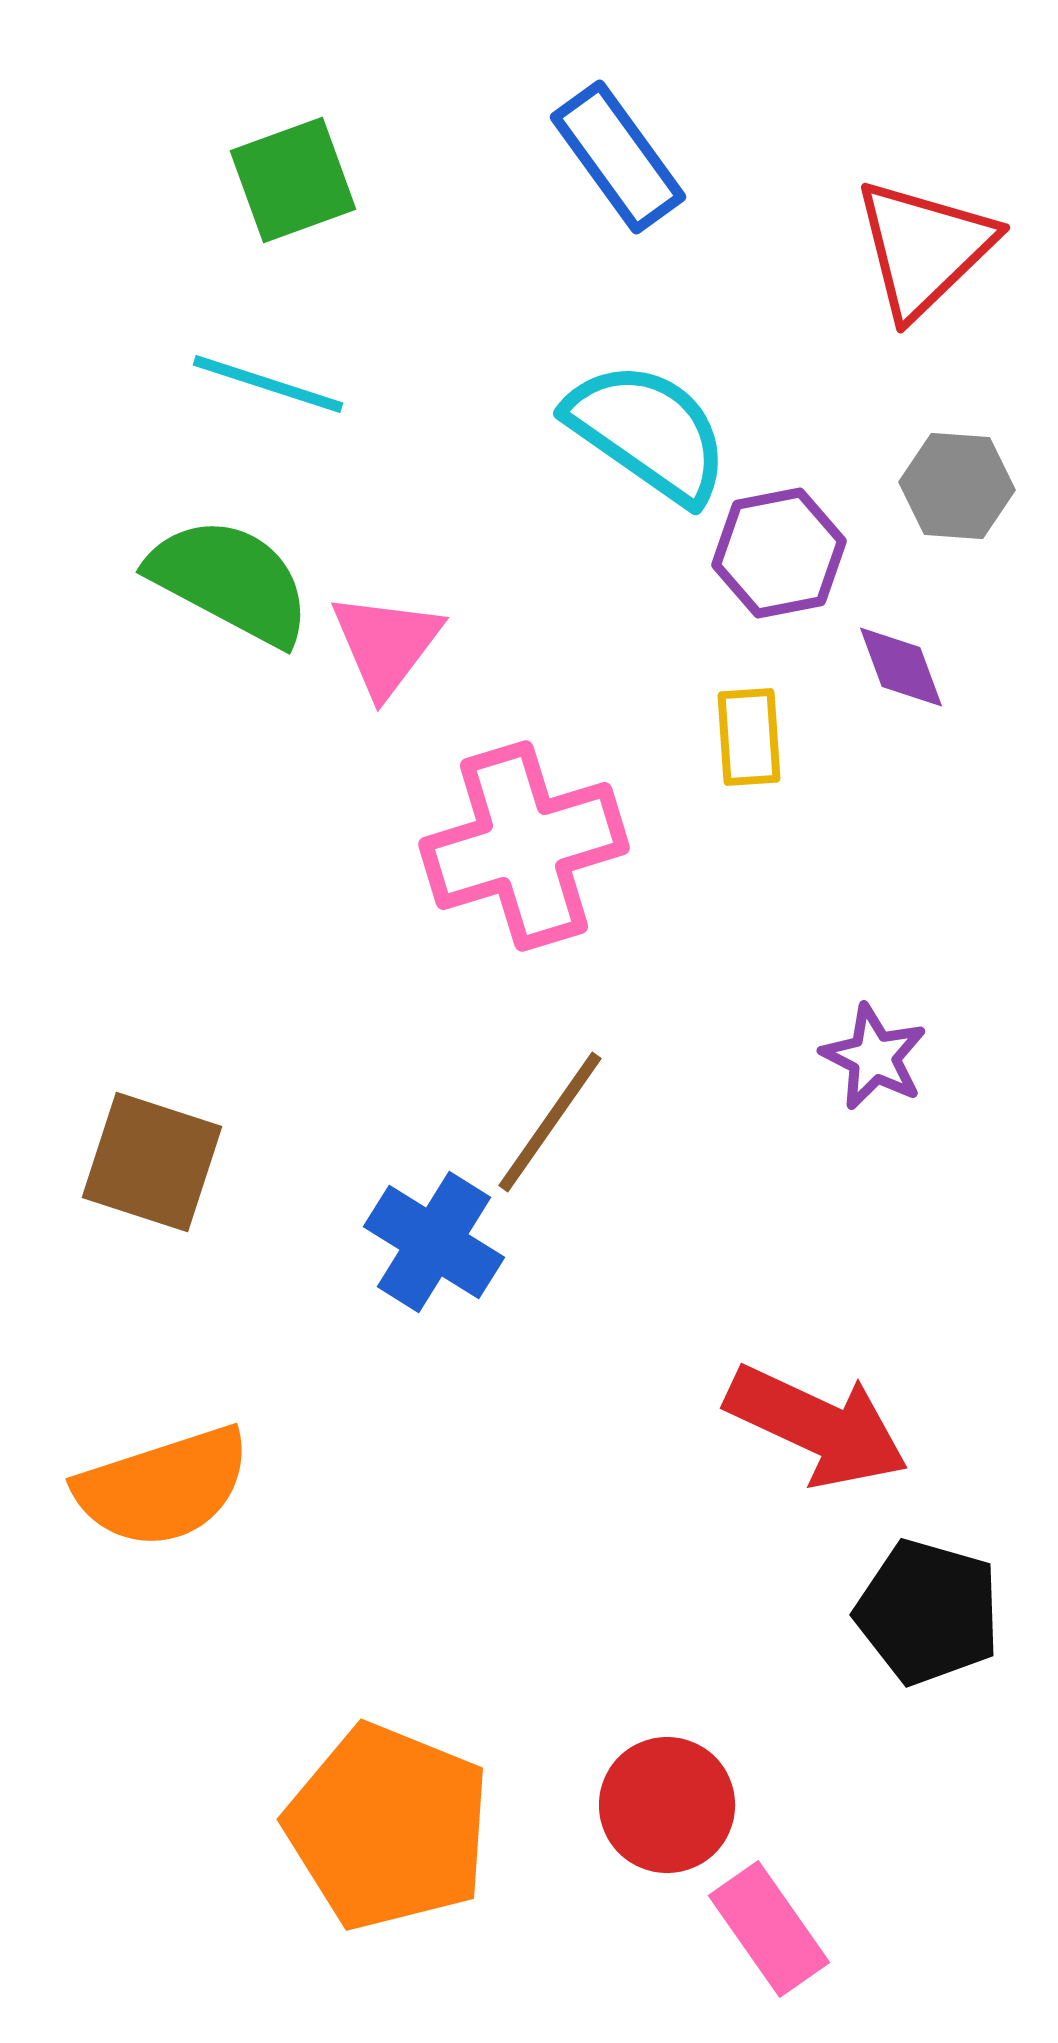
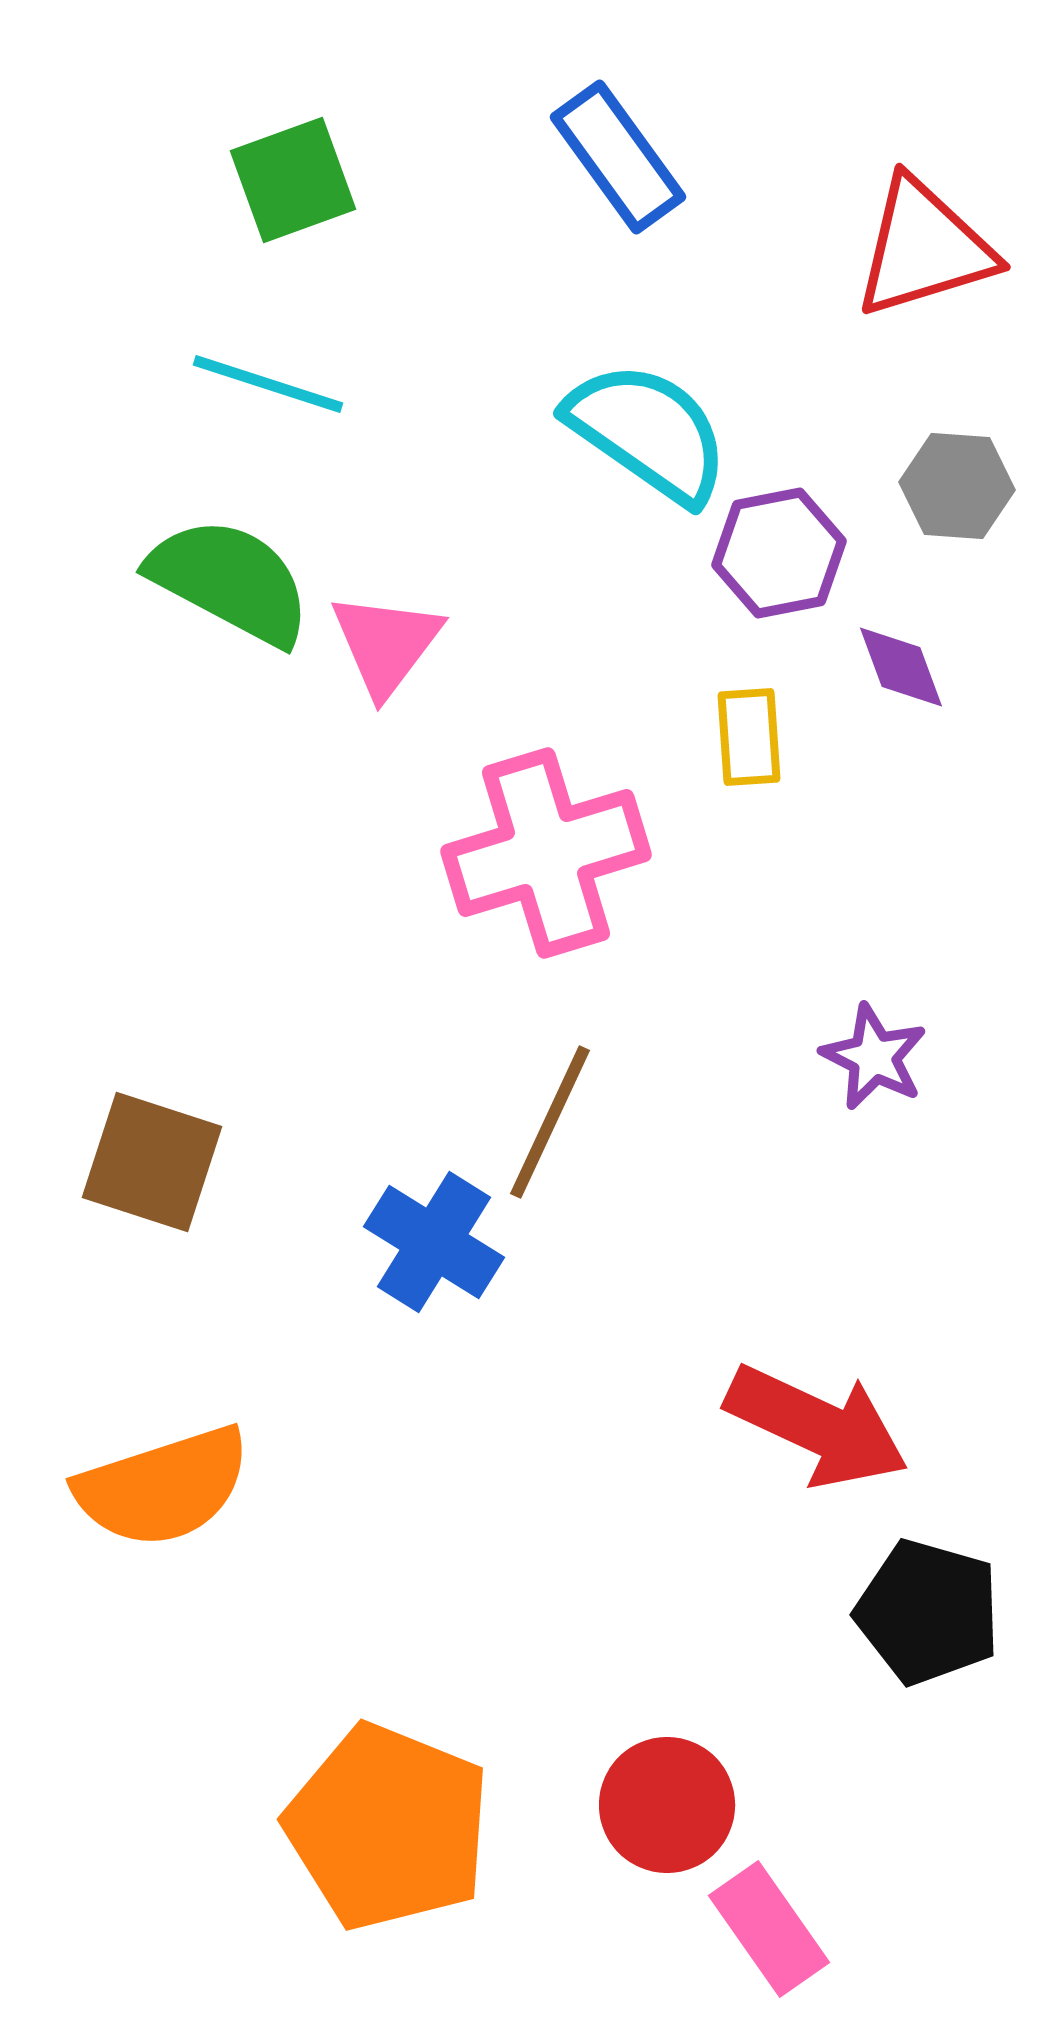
red triangle: rotated 27 degrees clockwise
pink cross: moved 22 px right, 7 px down
brown line: rotated 10 degrees counterclockwise
